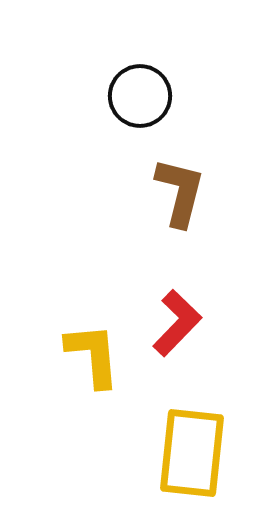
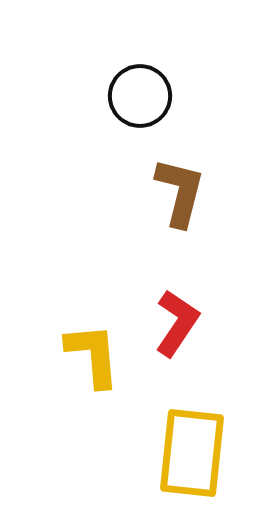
red L-shape: rotated 10 degrees counterclockwise
